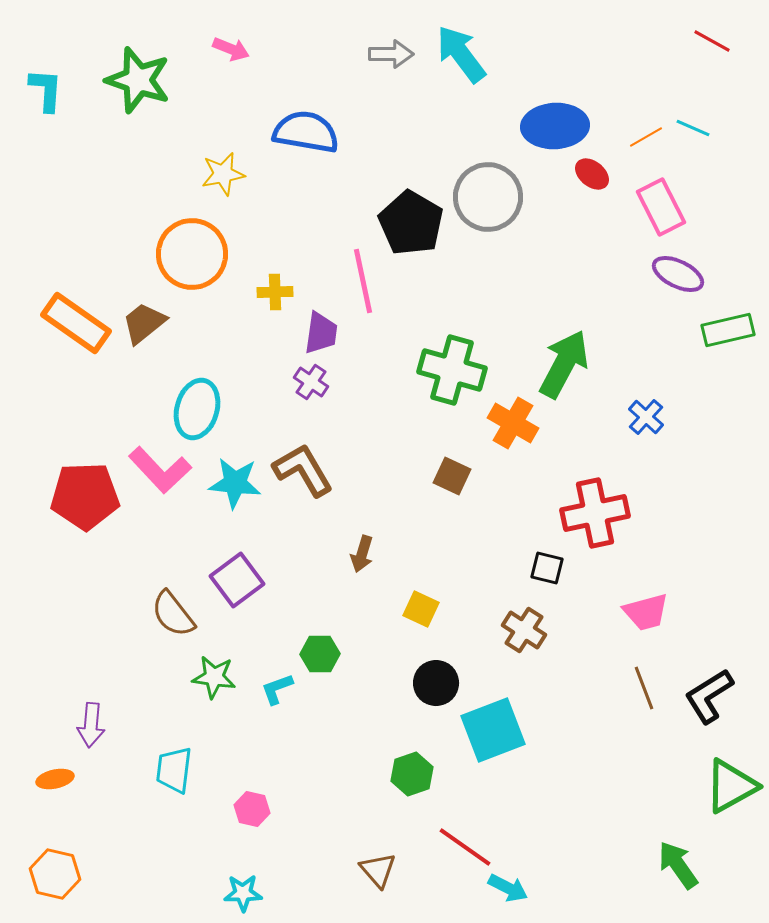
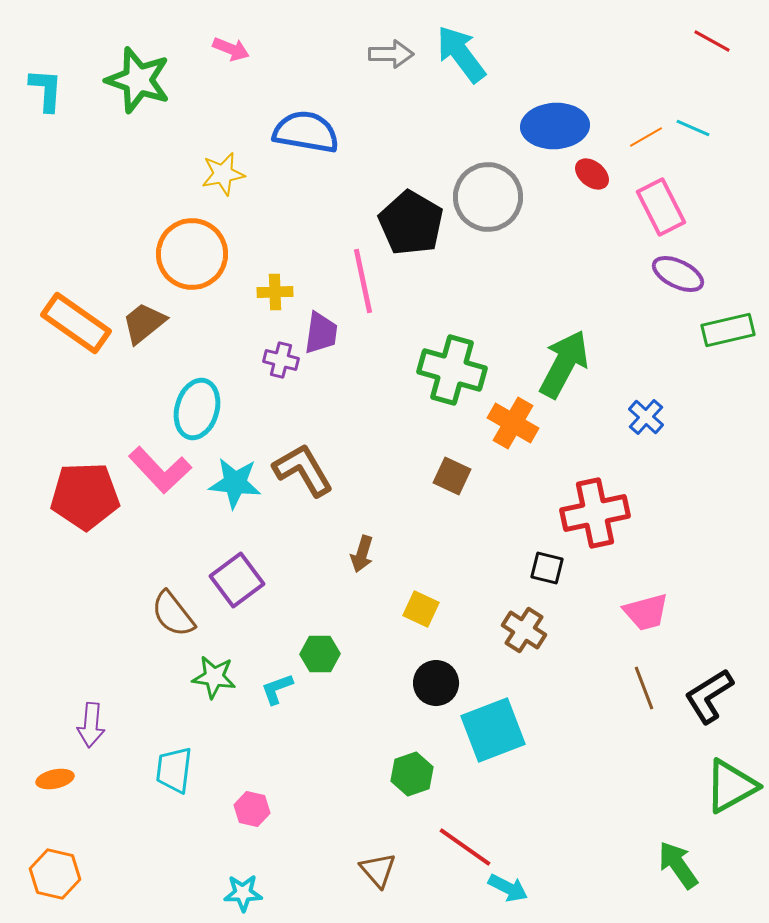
purple cross at (311, 382): moved 30 px left, 22 px up; rotated 20 degrees counterclockwise
